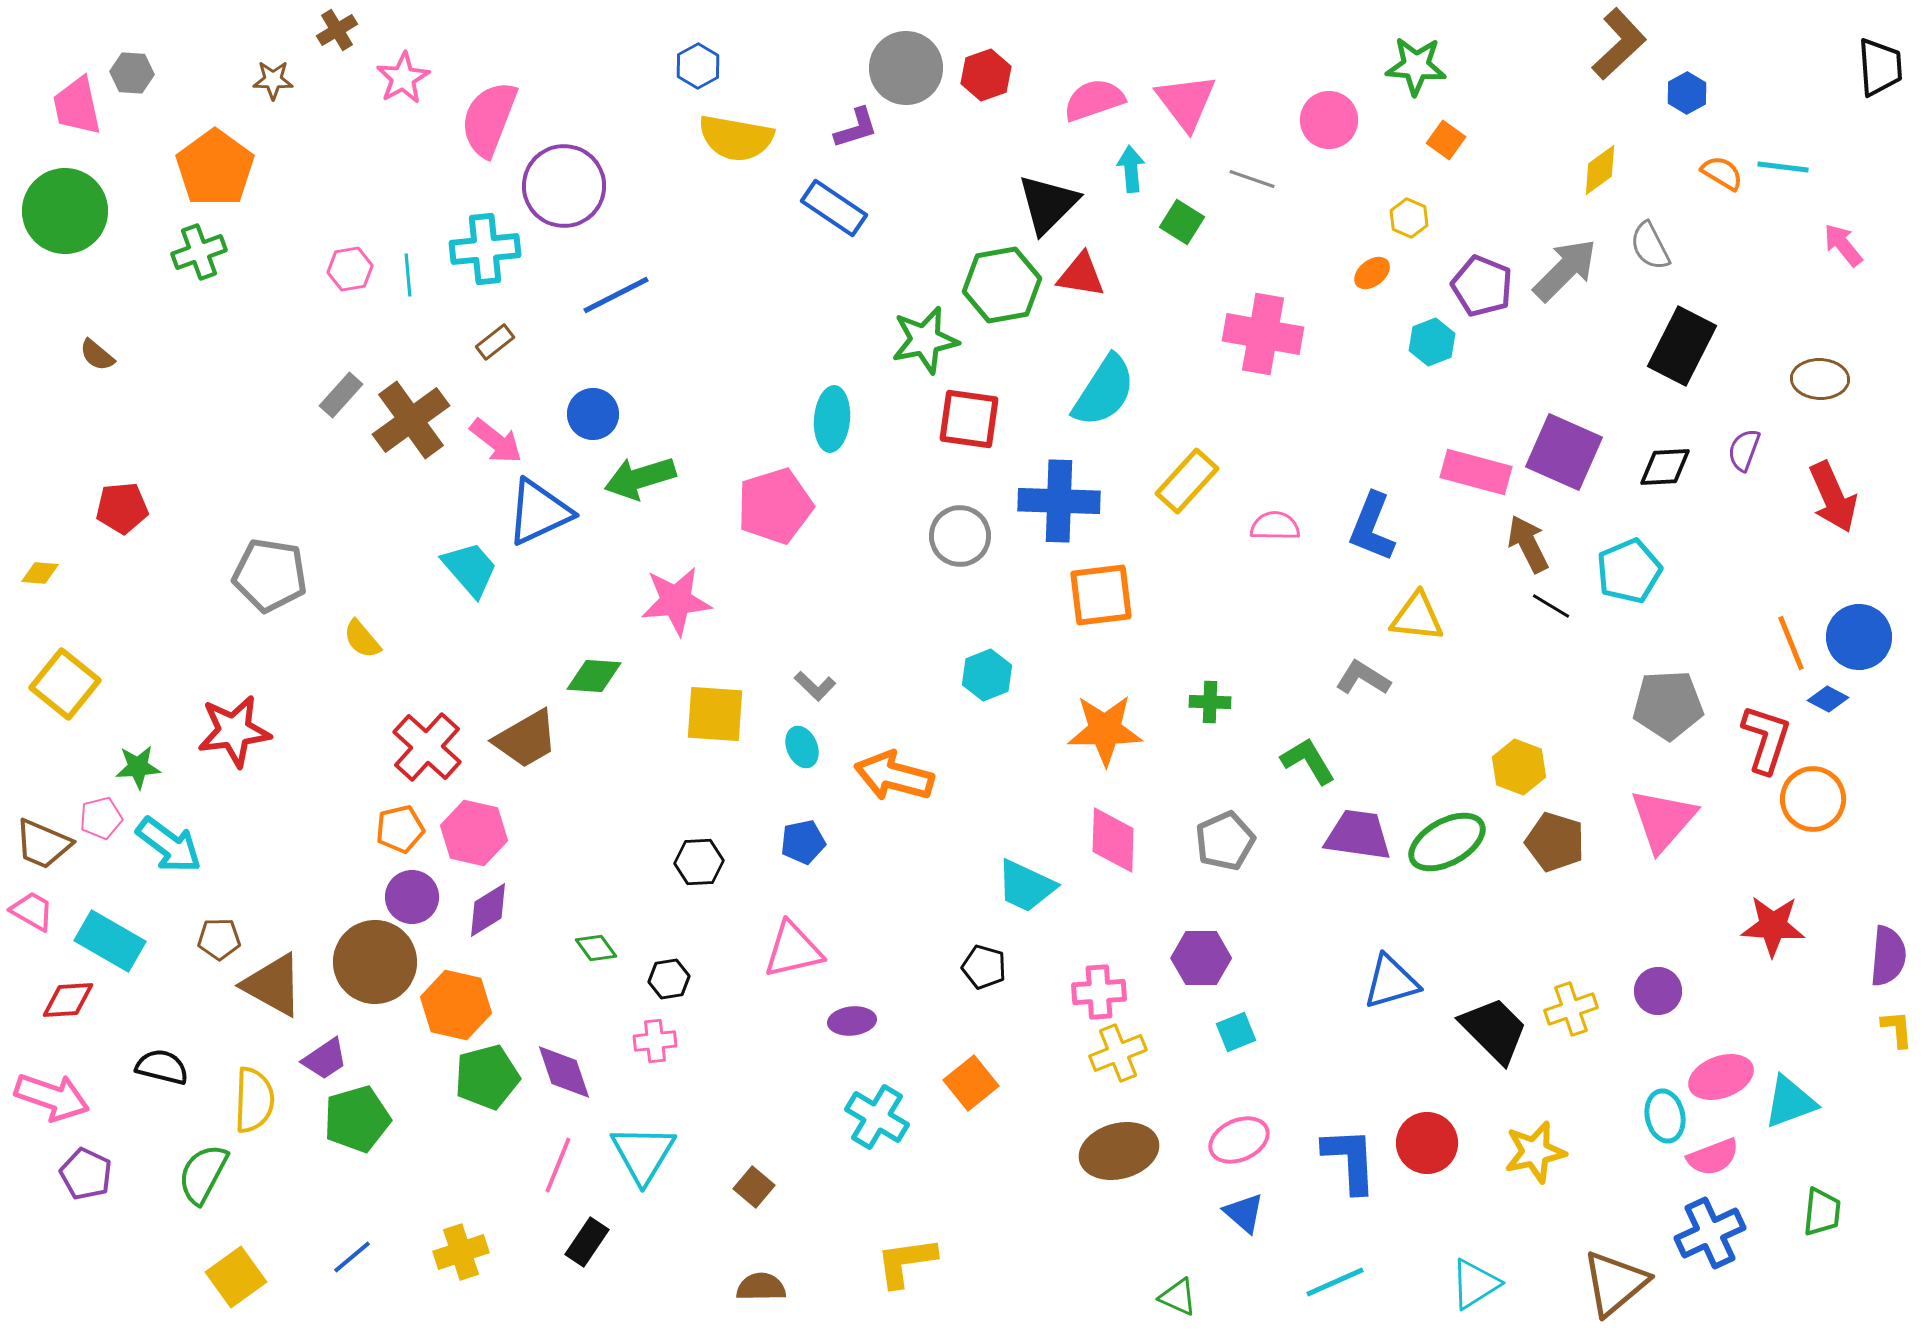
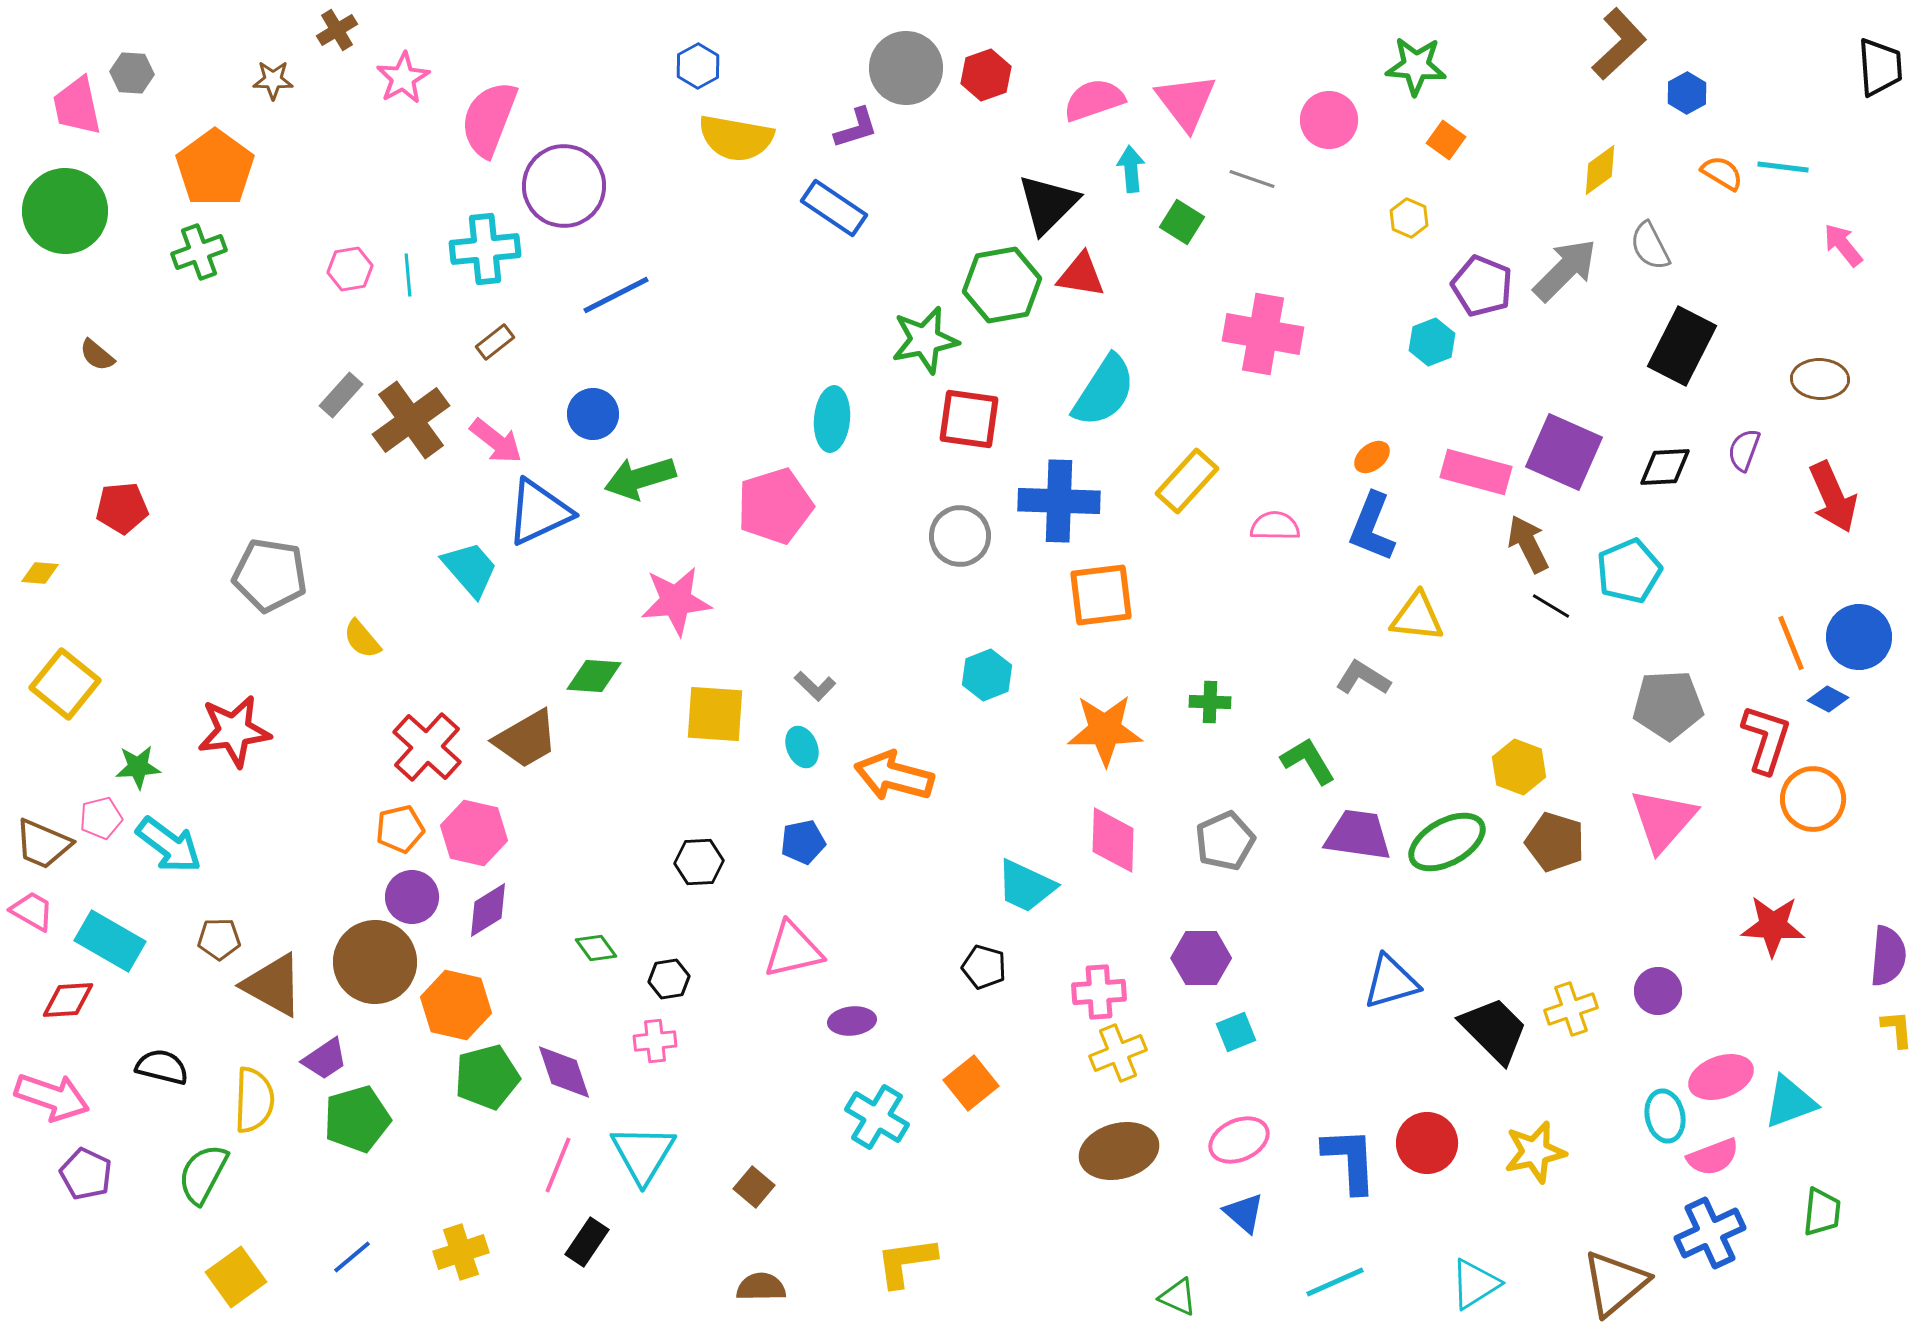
orange ellipse at (1372, 273): moved 184 px down
